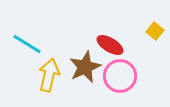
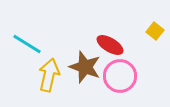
brown star: rotated 28 degrees counterclockwise
